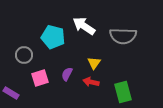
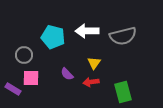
white arrow: moved 3 px right, 5 px down; rotated 35 degrees counterclockwise
gray semicircle: rotated 16 degrees counterclockwise
purple semicircle: rotated 72 degrees counterclockwise
pink square: moved 9 px left; rotated 18 degrees clockwise
red arrow: rotated 21 degrees counterclockwise
purple rectangle: moved 2 px right, 4 px up
